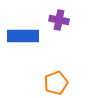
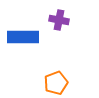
blue rectangle: moved 1 px down
